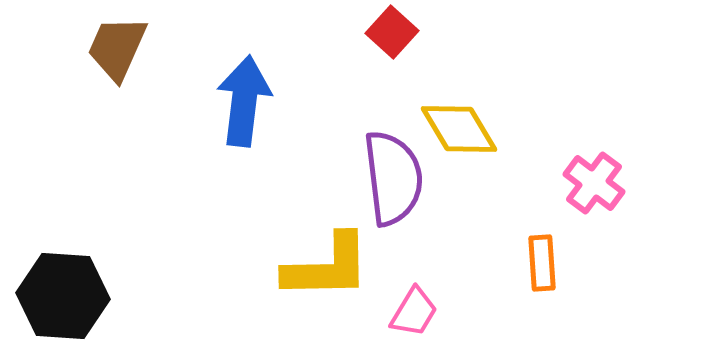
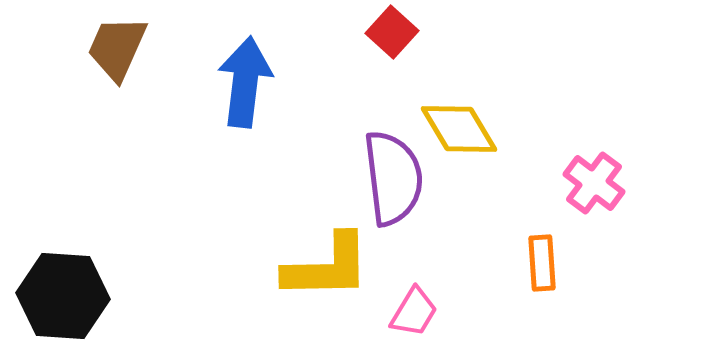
blue arrow: moved 1 px right, 19 px up
